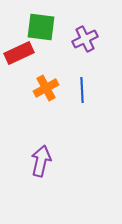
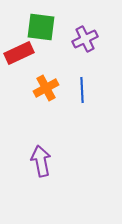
purple arrow: rotated 24 degrees counterclockwise
